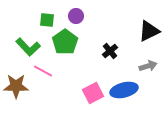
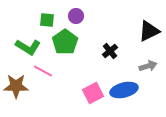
green L-shape: rotated 15 degrees counterclockwise
